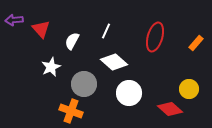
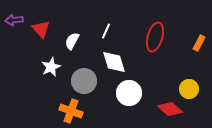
orange rectangle: moved 3 px right; rotated 14 degrees counterclockwise
white diamond: rotated 32 degrees clockwise
gray circle: moved 3 px up
